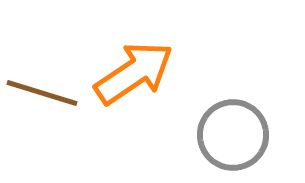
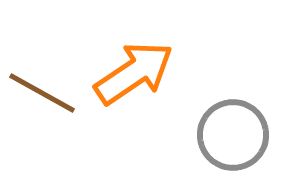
brown line: rotated 12 degrees clockwise
